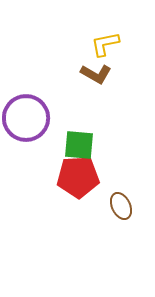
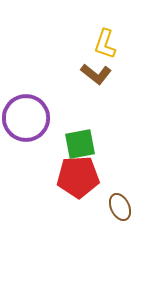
yellow L-shape: rotated 60 degrees counterclockwise
brown L-shape: rotated 8 degrees clockwise
green square: moved 1 px right, 1 px up; rotated 16 degrees counterclockwise
brown ellipse: moved 1 px left, 1 px down
